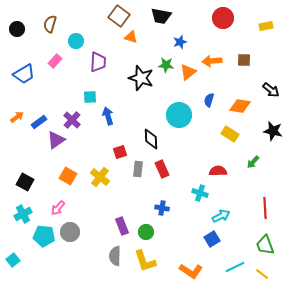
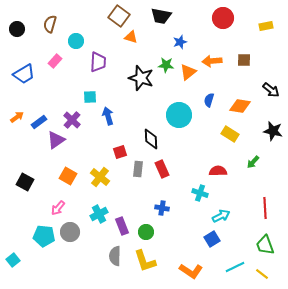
cyan cross at (23, 214): moved 76 px right
